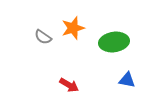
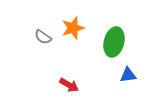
green ellipse: rotated 68 degrees counterclockwise
blue triangle: moved 1 px right, 5 px up; rotated 18 degrees counterclockwise
